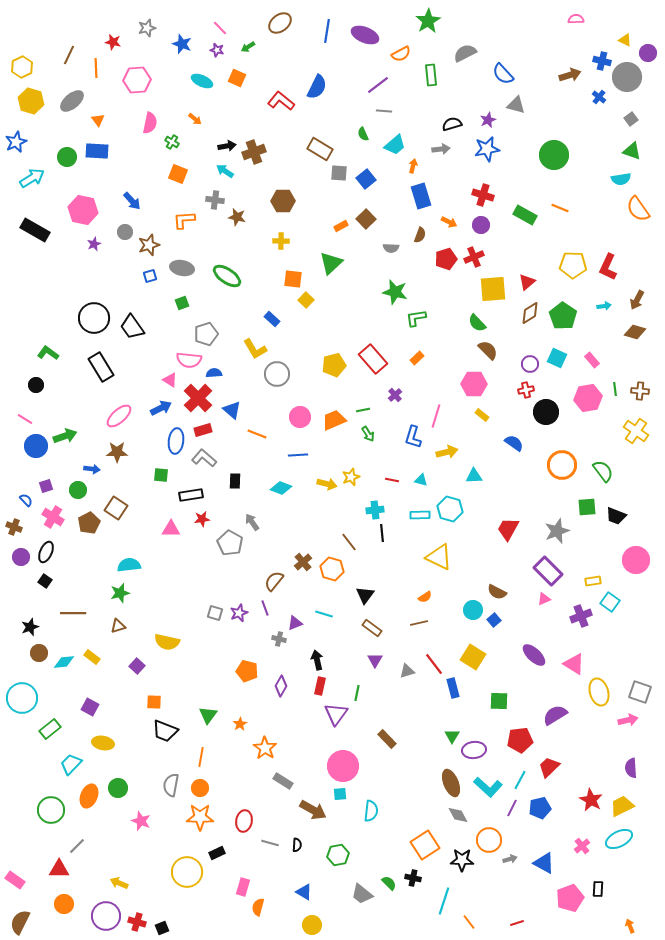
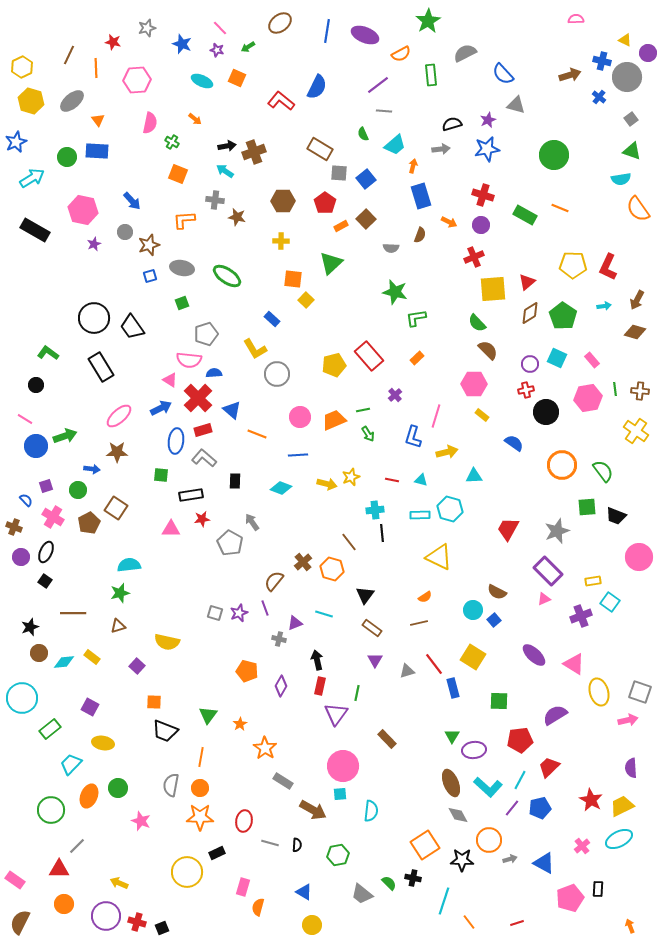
red pentagon at (446, 259): moved 121 px left, 56 px up; rotated 20 degrees counterclockwise
red rectangle at (373, 359): moved 4 px left, 3 px up
pink circle at (636, 560): moved 3 px right, 3 px up
purple line at (512, 808): rotated 12 degrees clockwise
